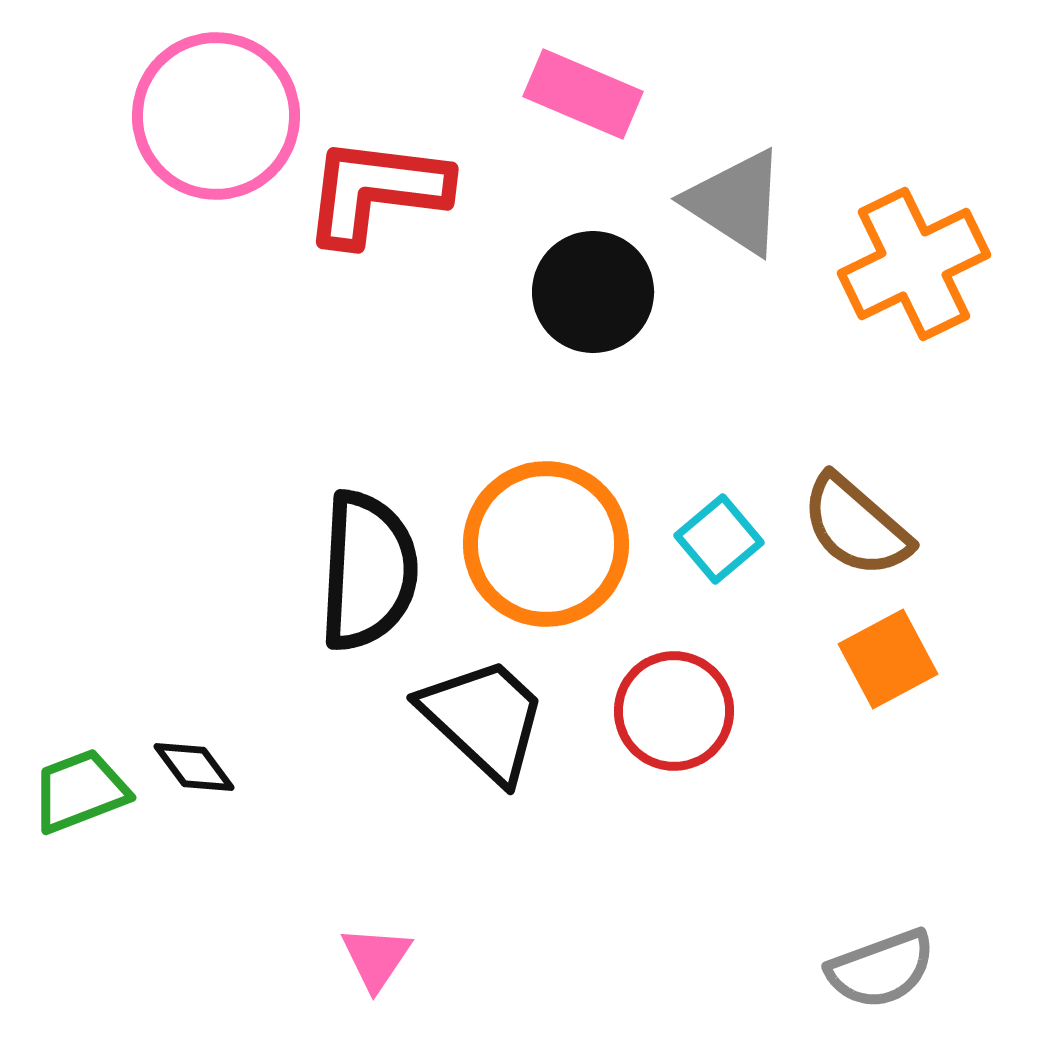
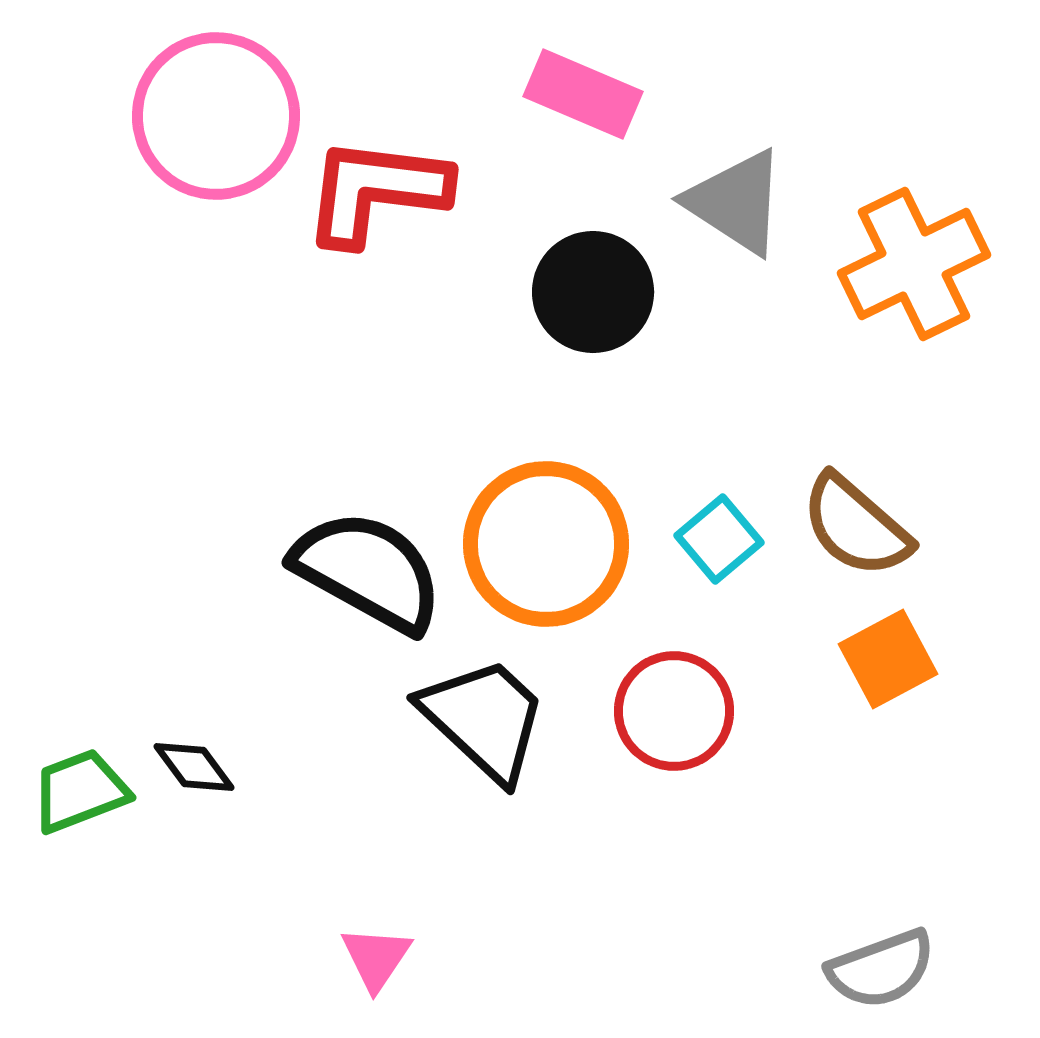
black semicircle: rotated 64 degrees counterclockwise
